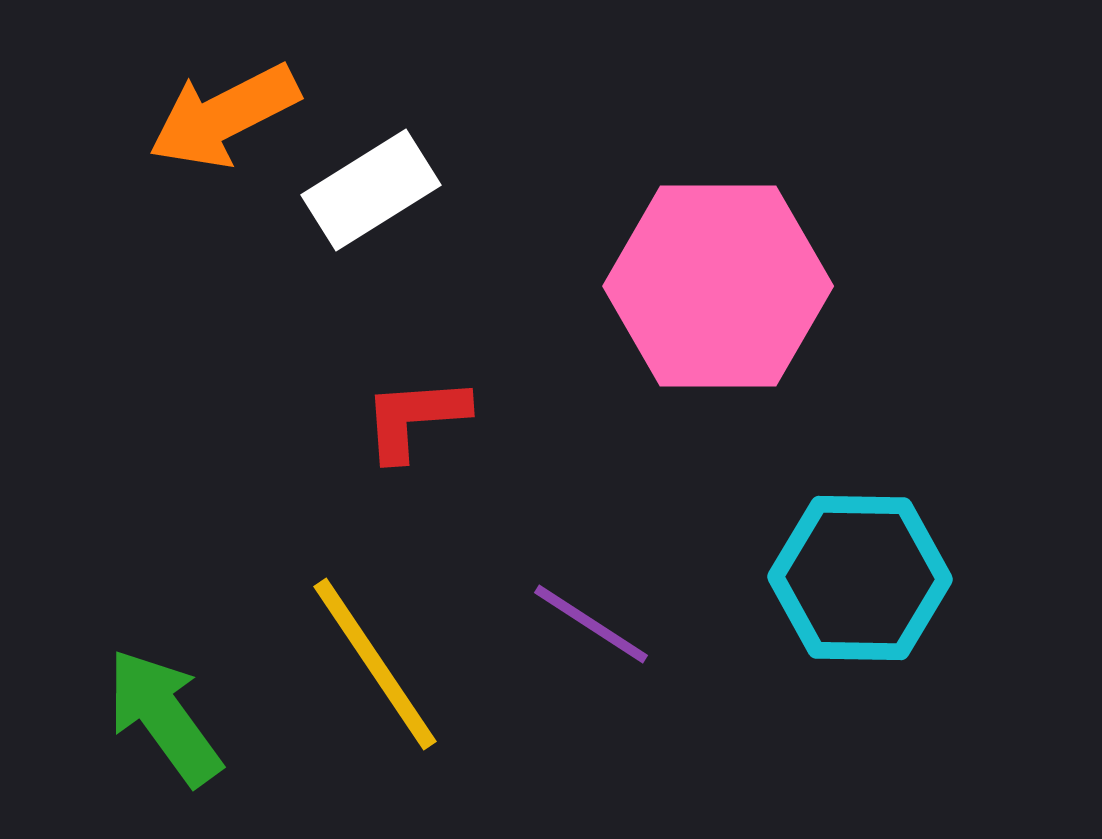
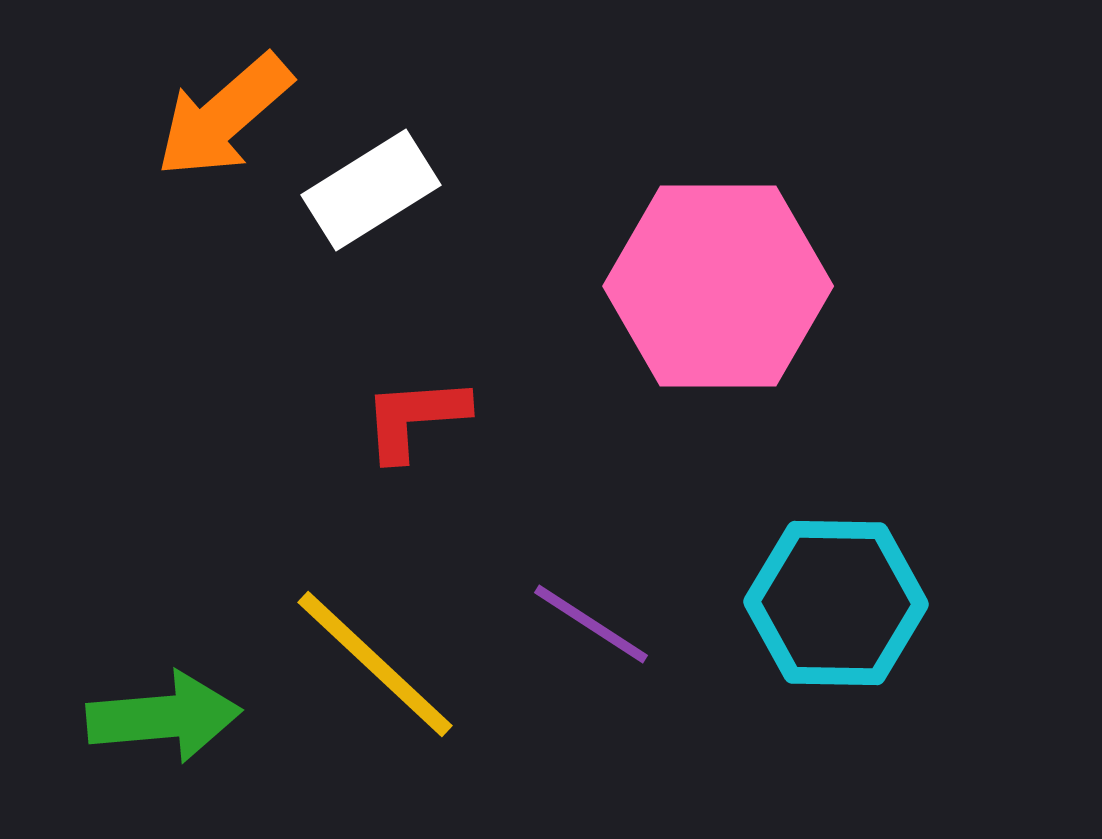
orange arrow: rotated 14 degrees counterclockwise
cyan hexagon: moved 24 px left, 25 px down
yellow line: rotated 13 degrees counterclockwise
green arrow: rotated 121 degrees clockwise
